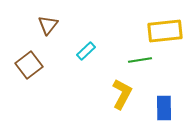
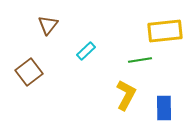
brown square: moved 7 px down
yellow L-shape: moved 4 px right, 1 px down
